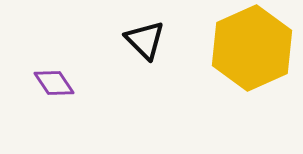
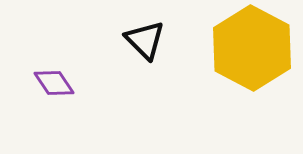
yellow hexagon: rotated 8 degrees counterclockwise
